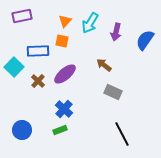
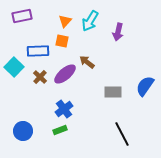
cyan arrow: moved 2 px up
purple arrow: moved 2 px right
blue semicircle: moved 46 px down
brown arrow: moved 17 px left, 3 px up
brown cross: moved 2 px right, 4 px up
gray rectangle: rotated 24 degrees counterclockwise
blue cross: rotated 12 degrees clockwise
blue circle: moved 1 px right, 1 px down
